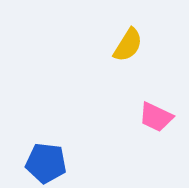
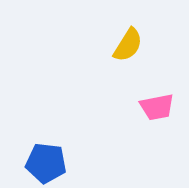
pink trapezoid: moved 1 px right, 10 px up; rotated 36 degrees counterclockwise
